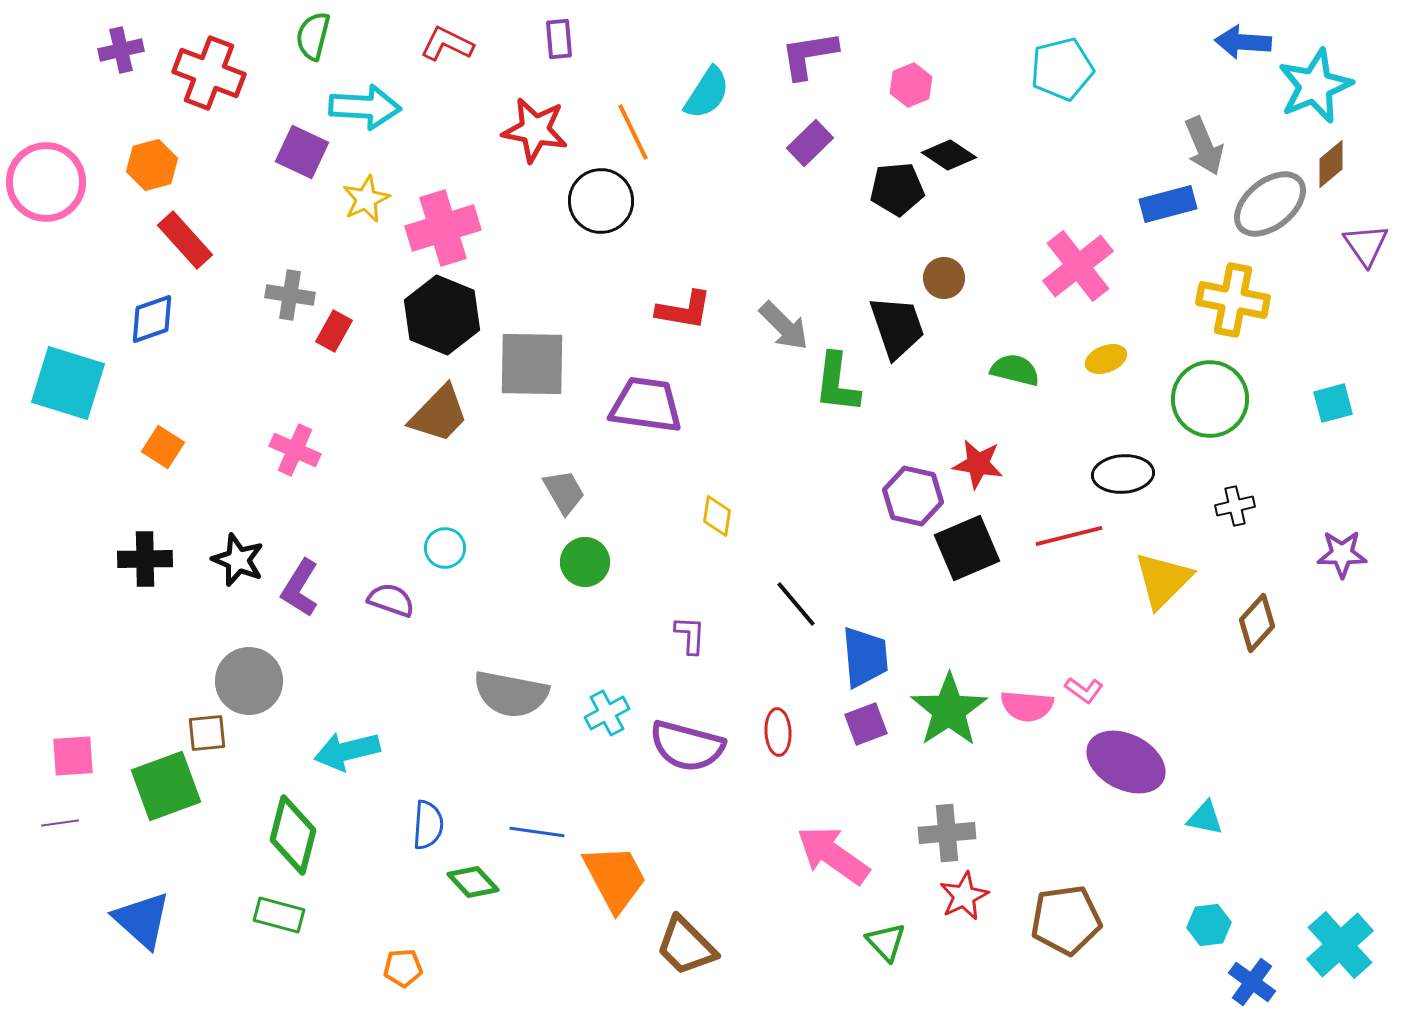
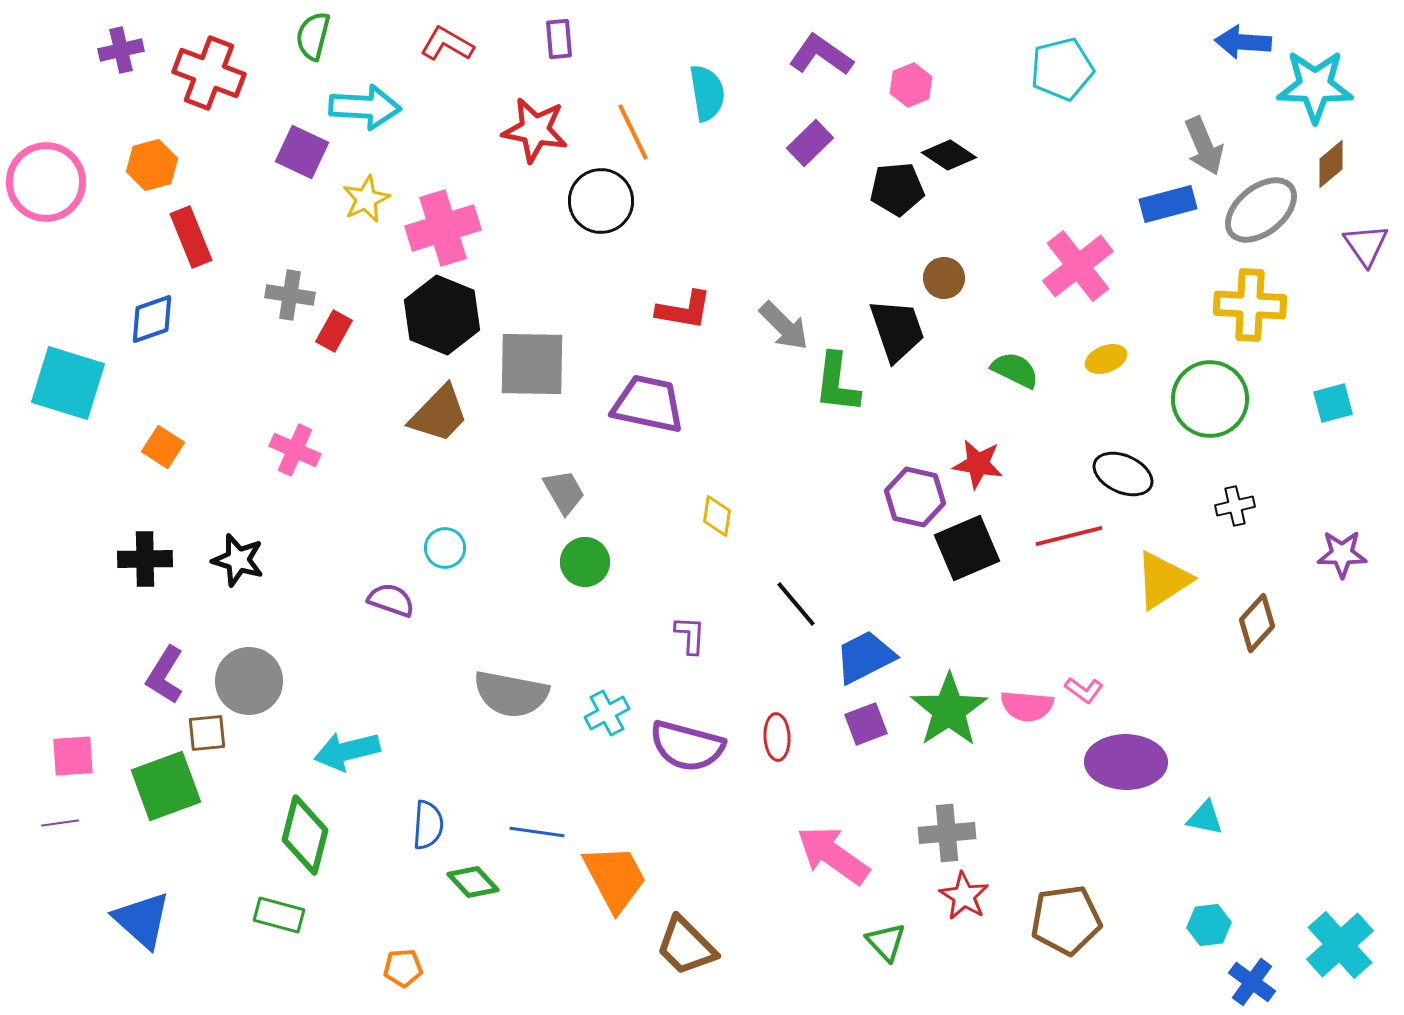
red L-shape at (447, 44): rotated 4 degrees clockwise
purple L-shape at (809, 55): moved 12 px right; rotated 44 degrees clockwise
cyan star at (1315, 86): rotated 24 degrees clockwise
cyan semicircle at (707, 93): rotated 42 degrees counterclockwise
gray ellipse at (1270, 204): moved 9 px left, 6 px down
red rectangle at (185, 240): moved 6 px right, 3 px up; rotated 20 degrees clockwise
yellow cross at (1233, 300): moved 17 px right, 5 px down; rotated 8 degrees counterclockwise
black trapezoid at (897, 327): moved 3 px down
green semicircle at (1015, 370): rotated 12 degrees clockwise
purple trapezoid at (646, 405): moved 2 px right, 1 px up; rotated 4 degrees clockwise
black ellipse at (1123, 474): rotated 28 degrees clockwise
purple hexagon at (913, 496): moved 2 px right, 1 px down
black star at (238, 560): rotated 6 degrees counterclockwise
yellow triangle at (1163, 580): rotated 12 degrees clockwise
purple L-shape at (300, 588): moved 135 px left, 87 px down
blue trapezoid at (865, 657): rotated 112 degrees counterclockwise
red ellipse at (778, 732): moved 1 px left, 5 px down
purple ellipse at (1126, 762): rotated 26 degrees counterclockwise
green diamond at (293, 835): moved 12 px right
red star at (964, 896): rotated 15 degrees counterclockwise
